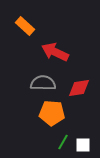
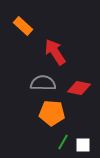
orange rectangle: moved 2 px left
red arrow: rotated 32 degrees clockwise
red diamond: rotated 20 degrees clockwise
